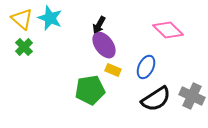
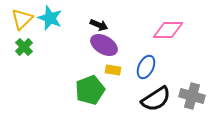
yellow triangle: rotated 35 degrees clockwise
black arrow: rotated 96 degrees counterclockwise
pink diamond: rotated 44 degrees counterclockwise
purple ellipse: rotated 24 degrees counterclockwise
yellow rectangle: rotated 14 degrees counterclockwise
green pentagon: rotated 12 degrees counterclockwise
gray cross: rotated 10 degrees counterclockwise
